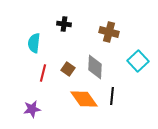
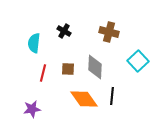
black cross: moved 7 px down; rotated 24 degrees clockwise
brown square: rotated 32 degrees counterclockwise
